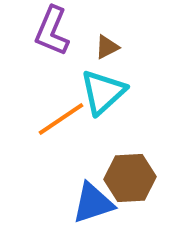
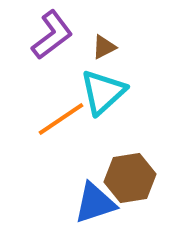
purple L-shape: moved 4 px down; rotated 150 degrees counterclockwise
brown triangle: moved 3 px left
brown hexagon: rotated 6 degrees counterclockwise
blue triangle: moved 2 px right
